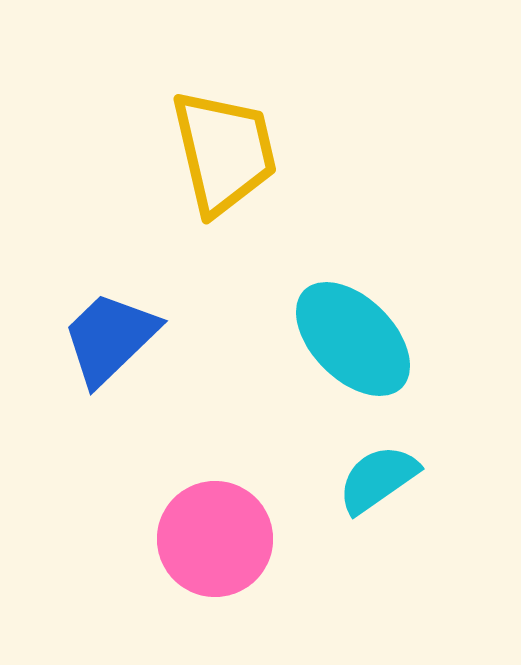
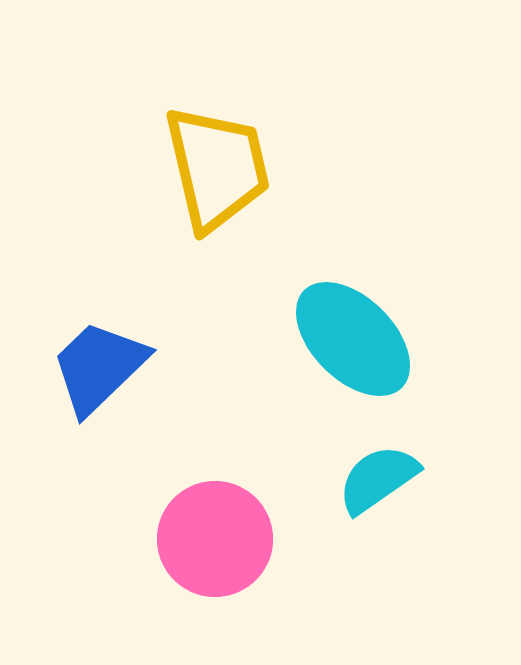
yellow trapezoid: moved 7 px left, 16 px down
blue trapezoid: moved 11 px left, 29 px down
